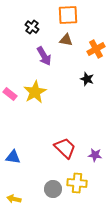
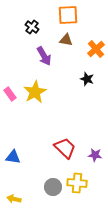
orange cross: rotated 12 degrees counterclockwise
pink rectangle: rotated 16 degrees clockwise
gray circle: moved 2 px up
